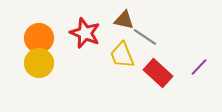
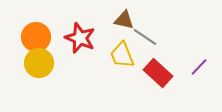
red star: moved 5 px left, 5 px down
orange circle: moved 3 px left, 1 px up
